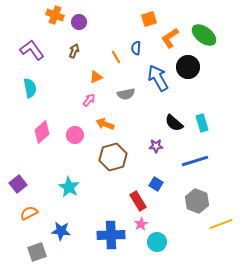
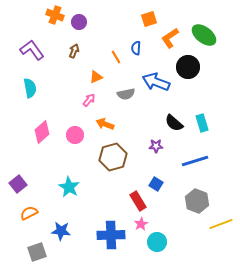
blue arrow: moved 2 px left, 4 px down; rotated 40 degrees counterclockwise
